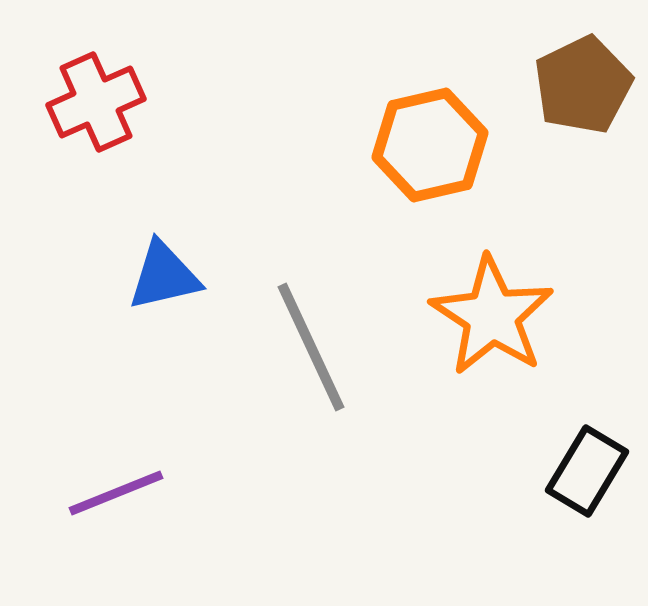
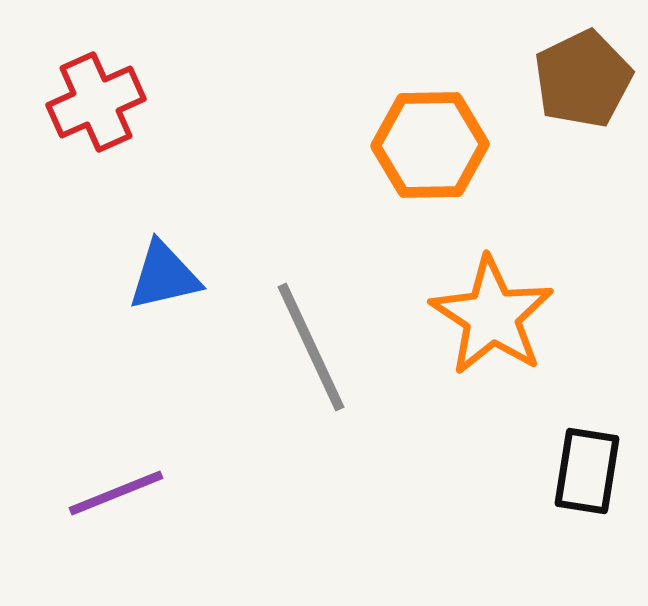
brown pentagon: moved 6 px up
orange hexagon: rotated 12 degrees clockwise
black rectangle: rotated 22 degrees counterclockwise
